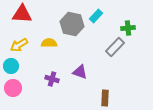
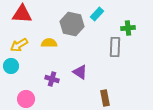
cyan rectangle: moved 1 px right, 2 px up
gray rectangle: rotated 42 degrees counterclockwise
purple triangle: rotated 14 degrees clockwise
pink circle: moved 13 px right, 11 px down
brown rectangle: rotated 14 degrees counterclockwise
